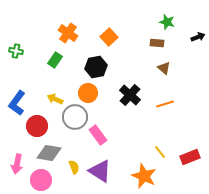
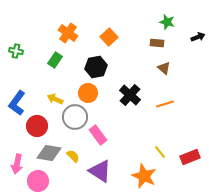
yellow semicircle: moved 1 px left, 11 px up; rotated 24 degrees counterclockwise
pink circle: moved 3 px left, 1 px down
